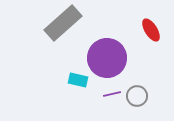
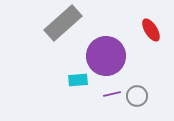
purple circle: moved 1 px left, 2 px up
cyan rectangle: rotated 18 degrees counterclockwise
